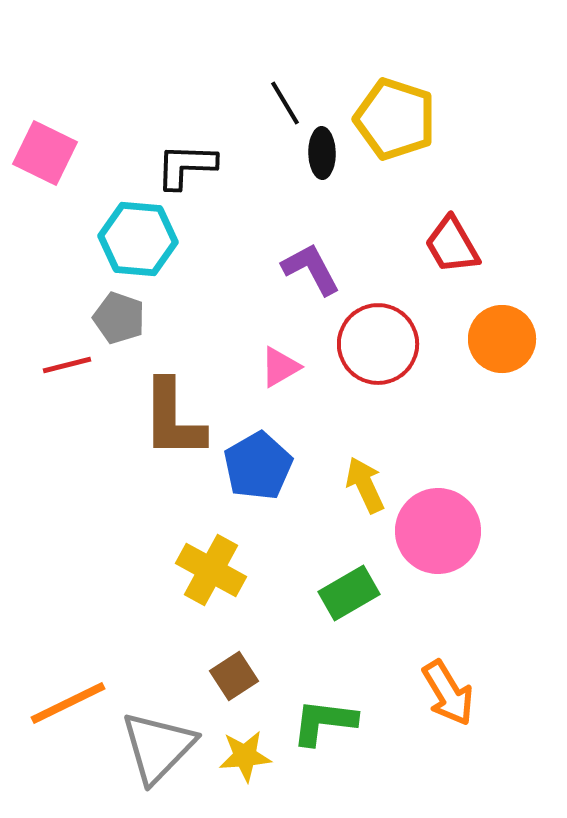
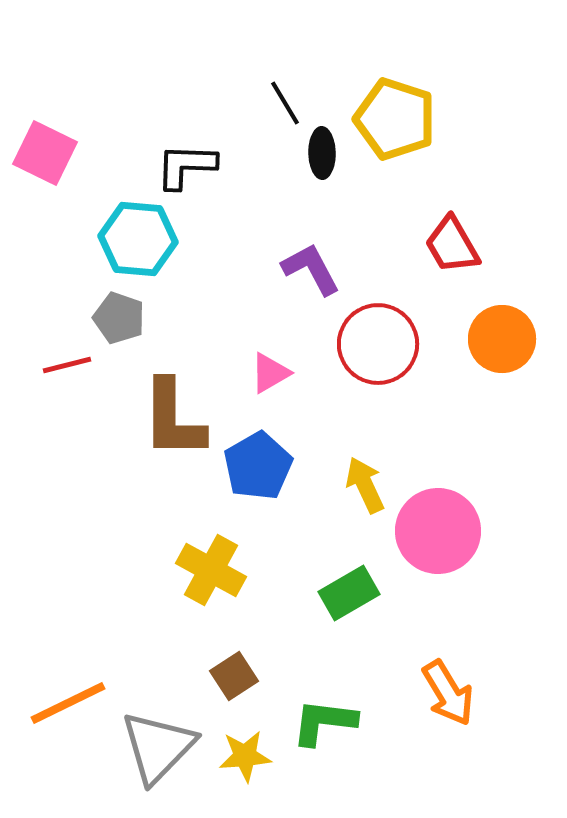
pink triangle: moved 10 px left, 6 px down
